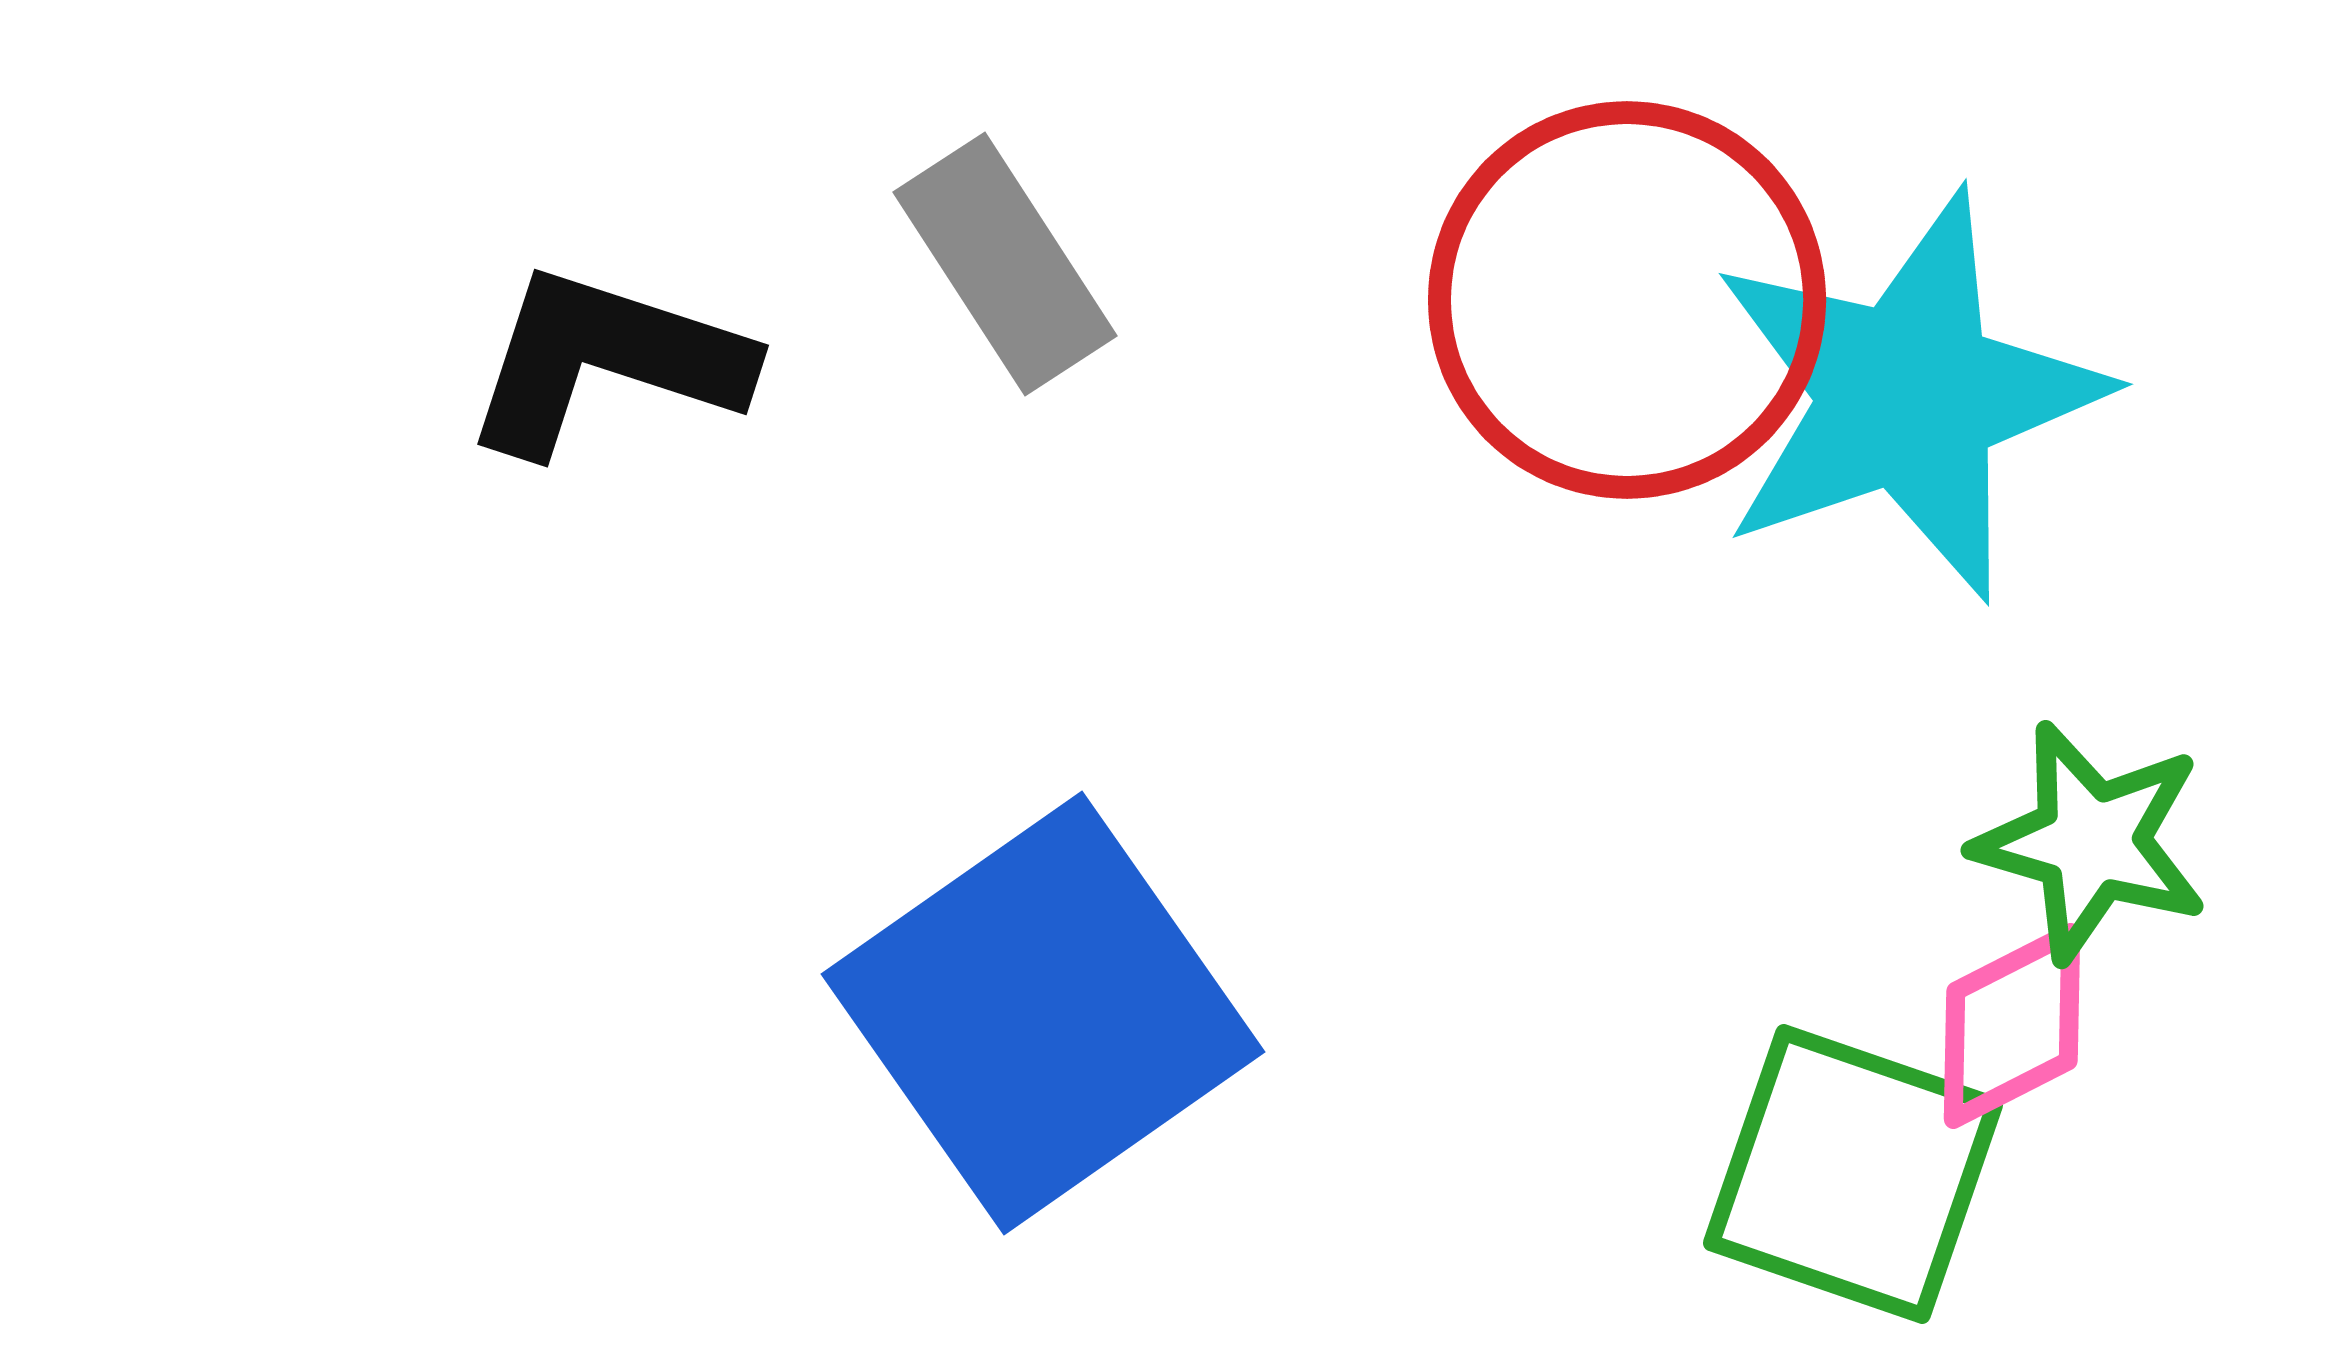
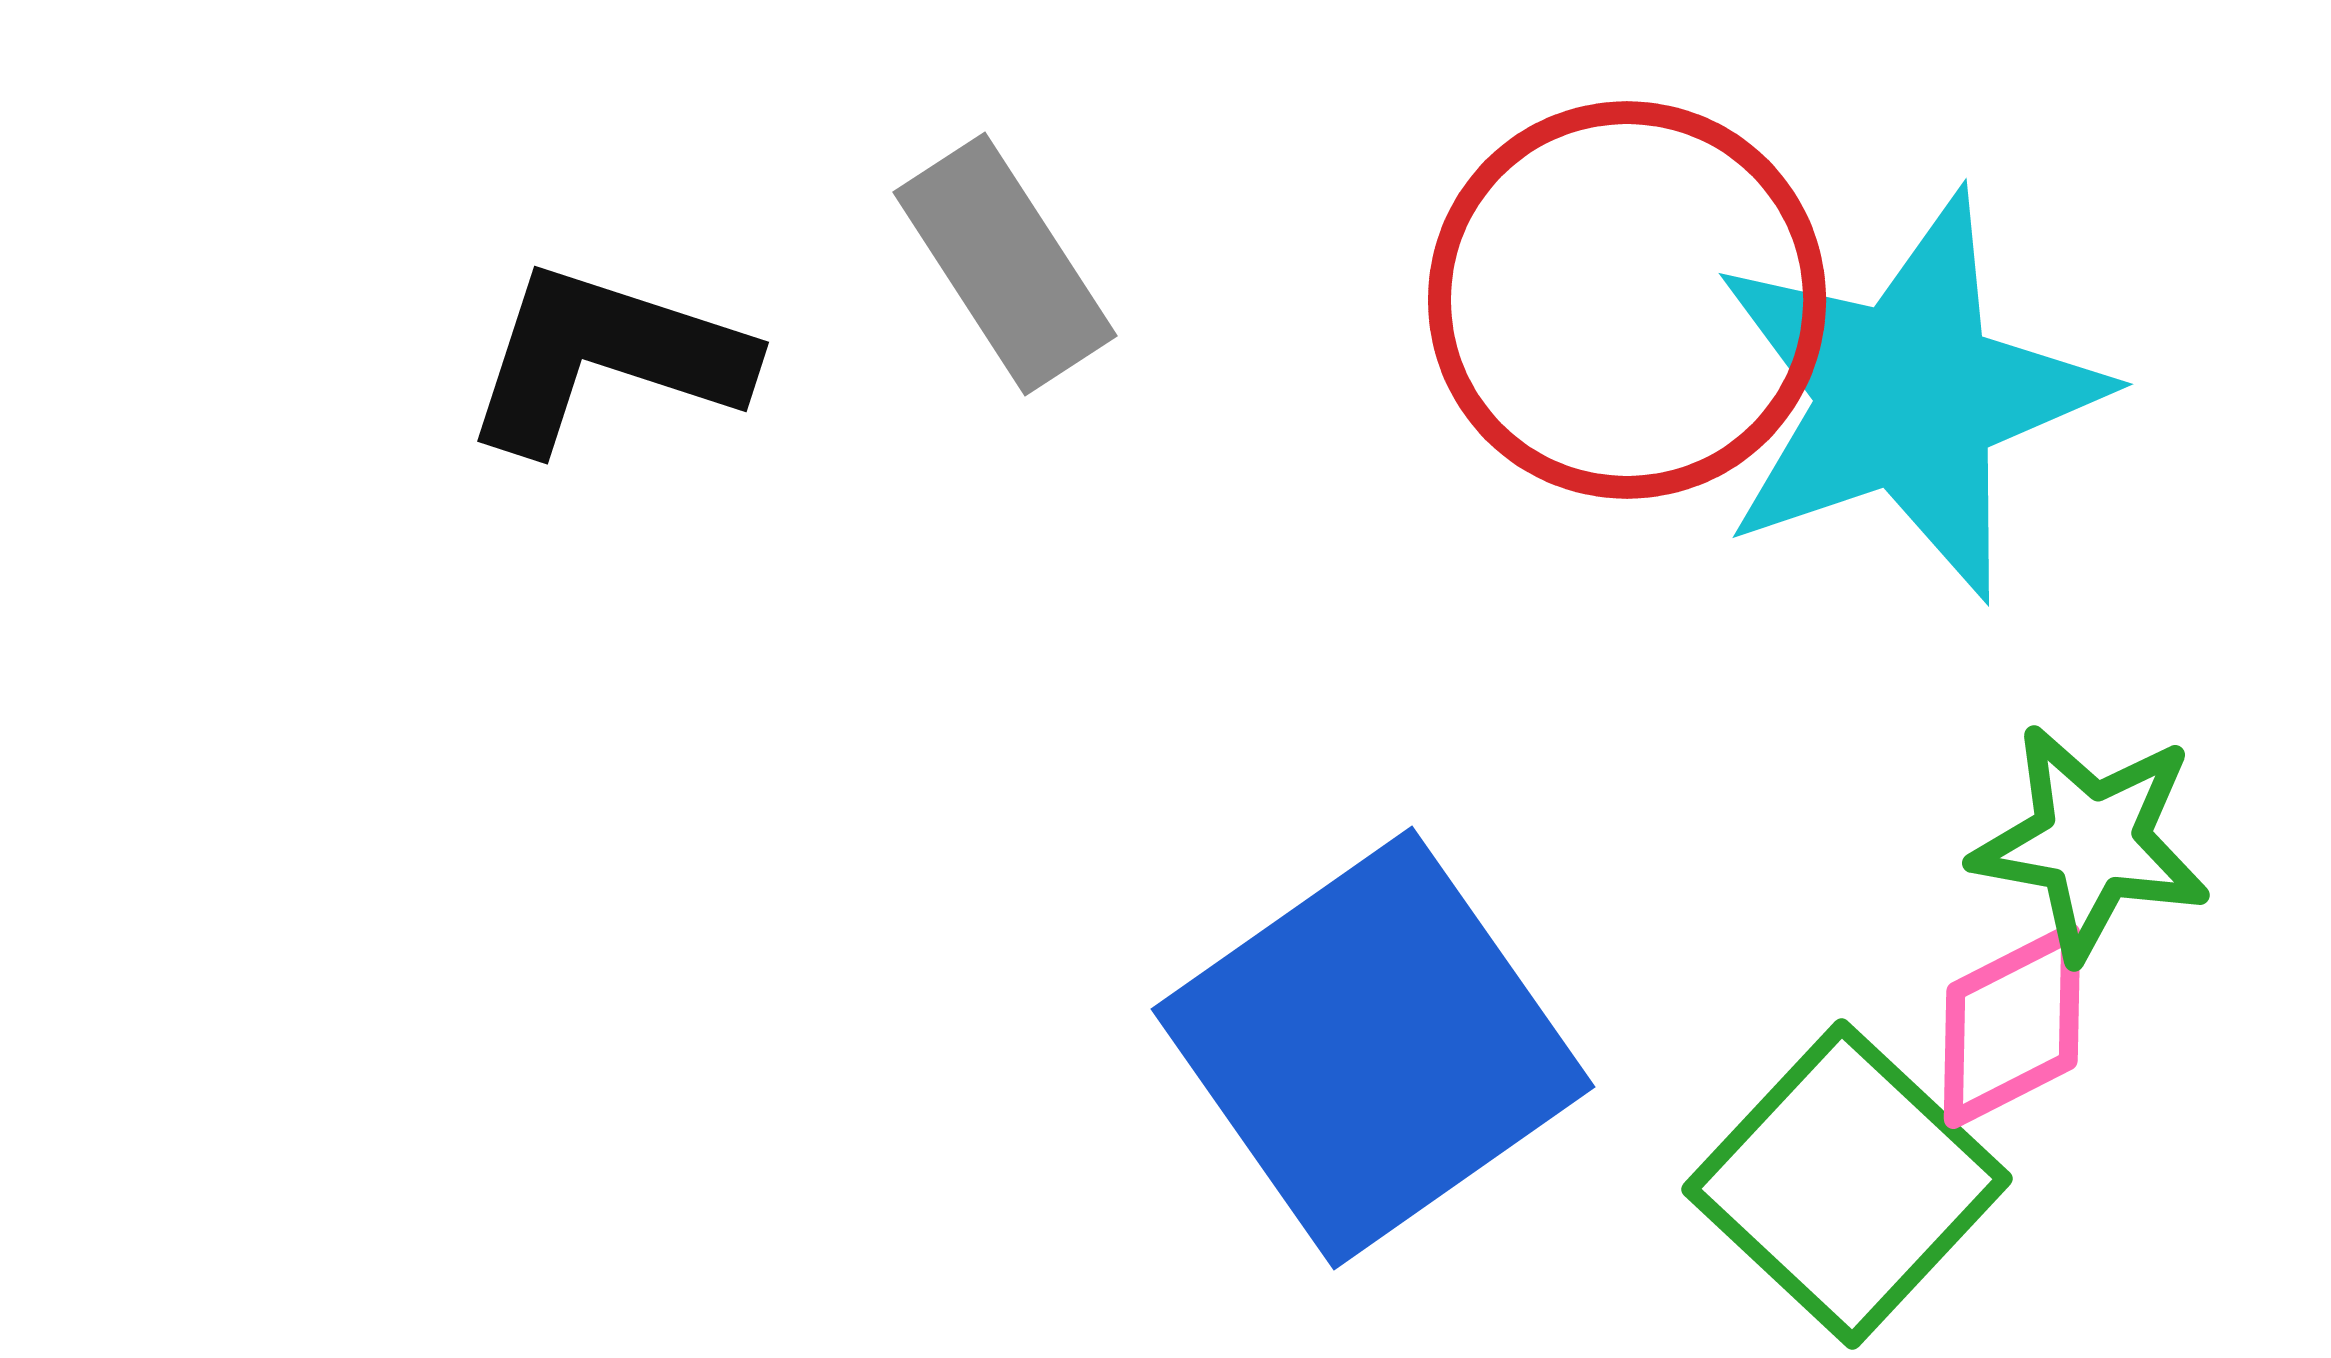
black L-shape: moved 3 px up
green star: rotated 6 degrees counterclockwise
blue square: moved 330 px right, 35 px down
green square: moved 6 px left, 10 px down; rotated 24 degrees clockwise
